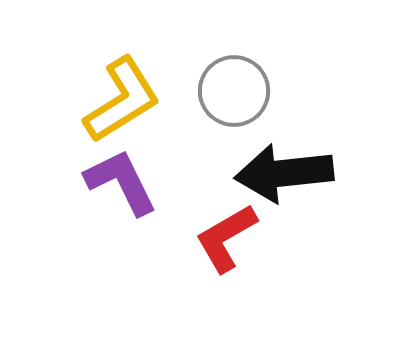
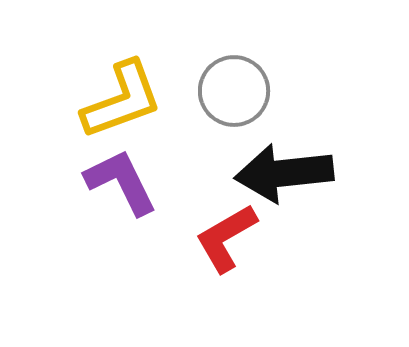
yellow L-shape: rotated 12 degrees clockwise
